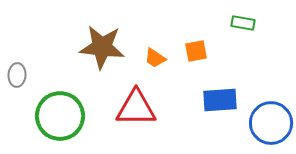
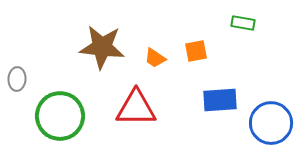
gray ellipse: moved 4 px down
